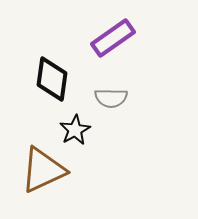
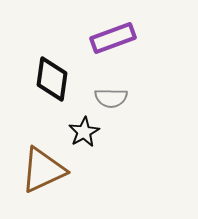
purple rectangle: rotated 15 degrees clockwise
black star: moved 9 px right, 2 px down
